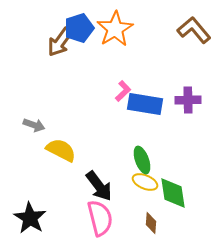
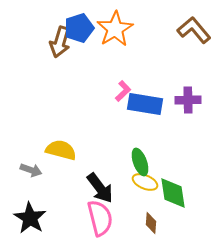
brown arrow: rotated 20 degrees counterclockwise
gray arrow: moved 3 px left, 45 px down
yellow semicircle: rotated 12 degrees counterclockwise
green ellipse: moved 2 px left, 2 px down
black arrow: moved 1 px right, 2 px down
